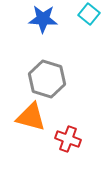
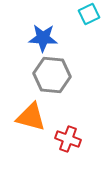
cyan square: rotated 25 degrees clockwise
blue star: moved 19 px down
gray hexagon: moved 5 px right, 4 px up; rotated 12 degrees counterclockwise
